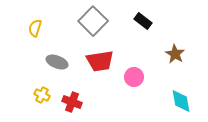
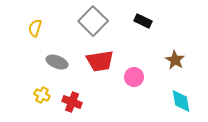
black rectangle: rotated 12 degrees counterclockwise
brown star: moved 6 px down
